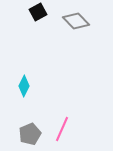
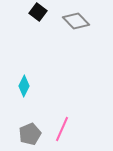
black square: rotated 24 degrees counterclockwise
